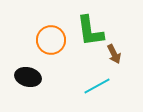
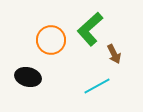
green L-shape: moved 2 px up; rotated 56 degrees clockwise
